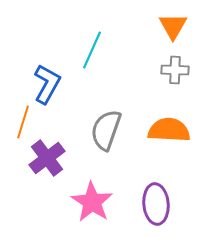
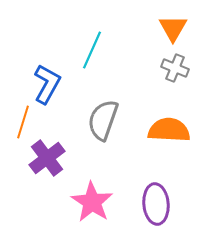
orange triangle: moved 2 px down
gray cross: moved 2 px up; rotated 20 degrees clockwise
gray semicircle: moved 3 px left, 10 px up
